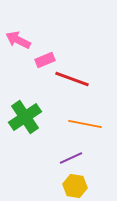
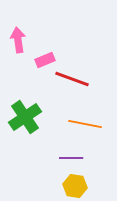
pink arrow: rotated 55 degrees clockwise
purple line: rotated 25 degrees clockwise
